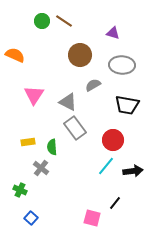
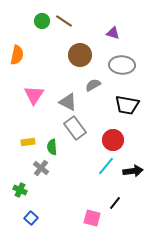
orange semicircle: moved 2 px right; rotated 78 degrees clockwise
